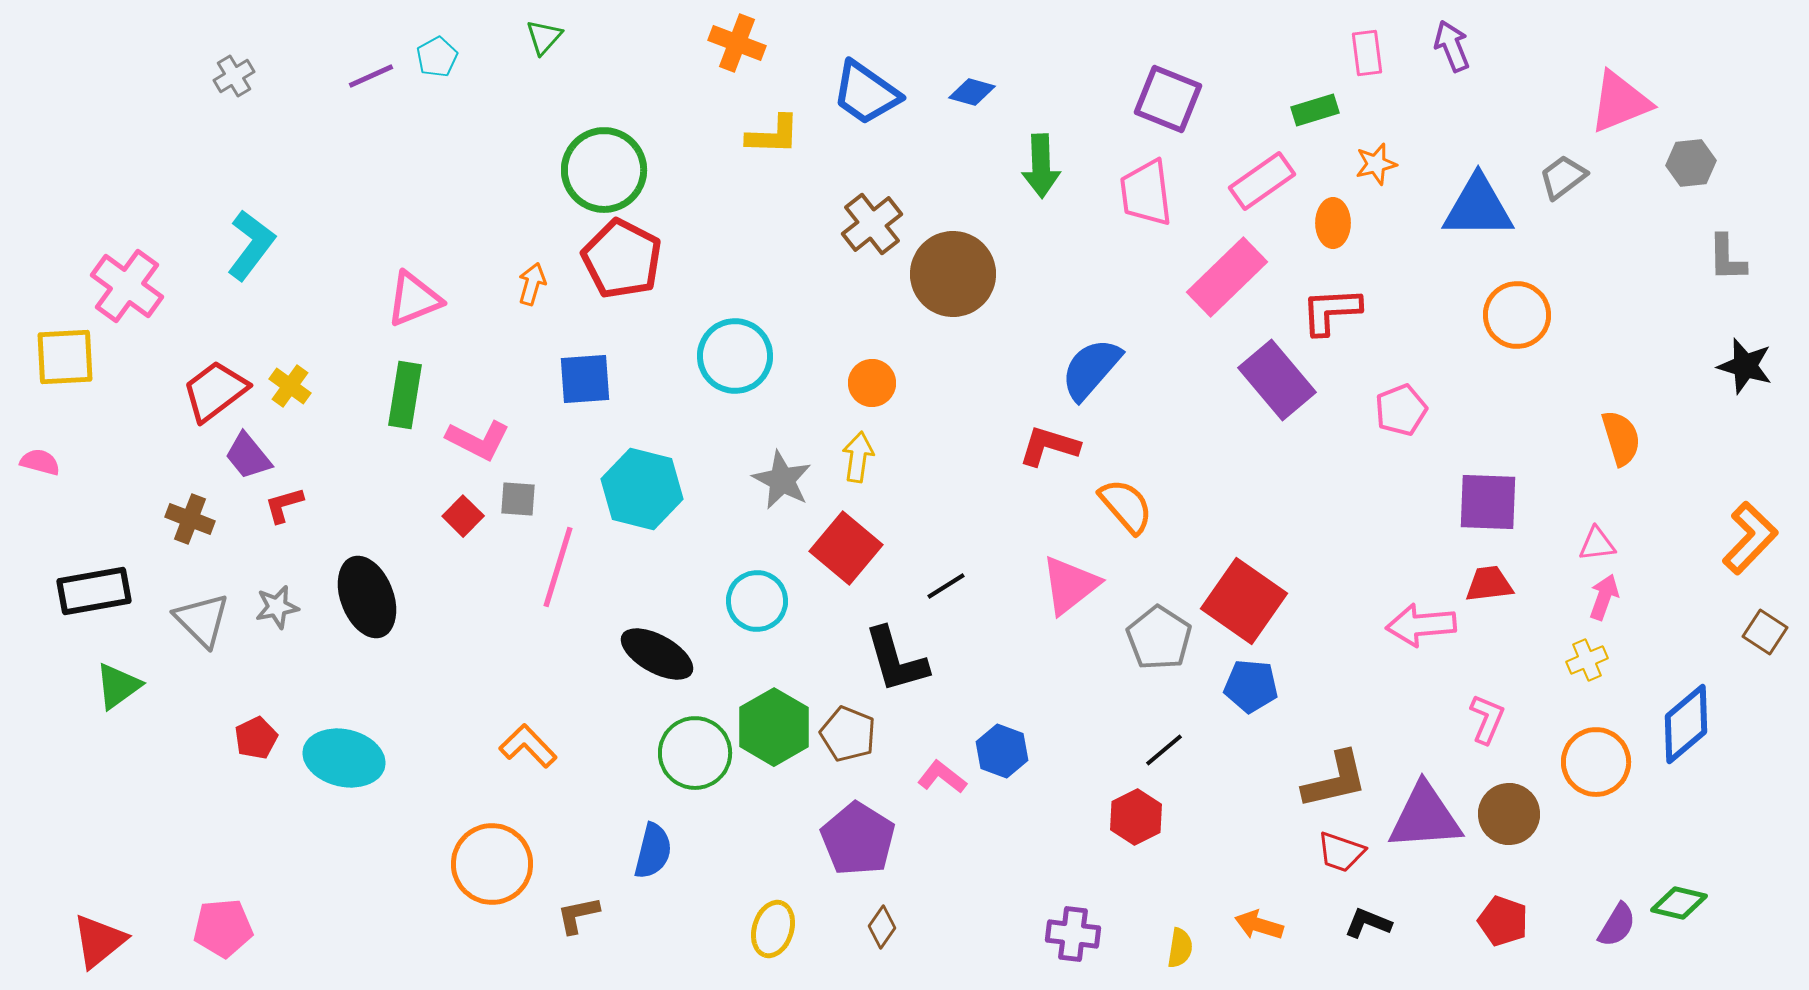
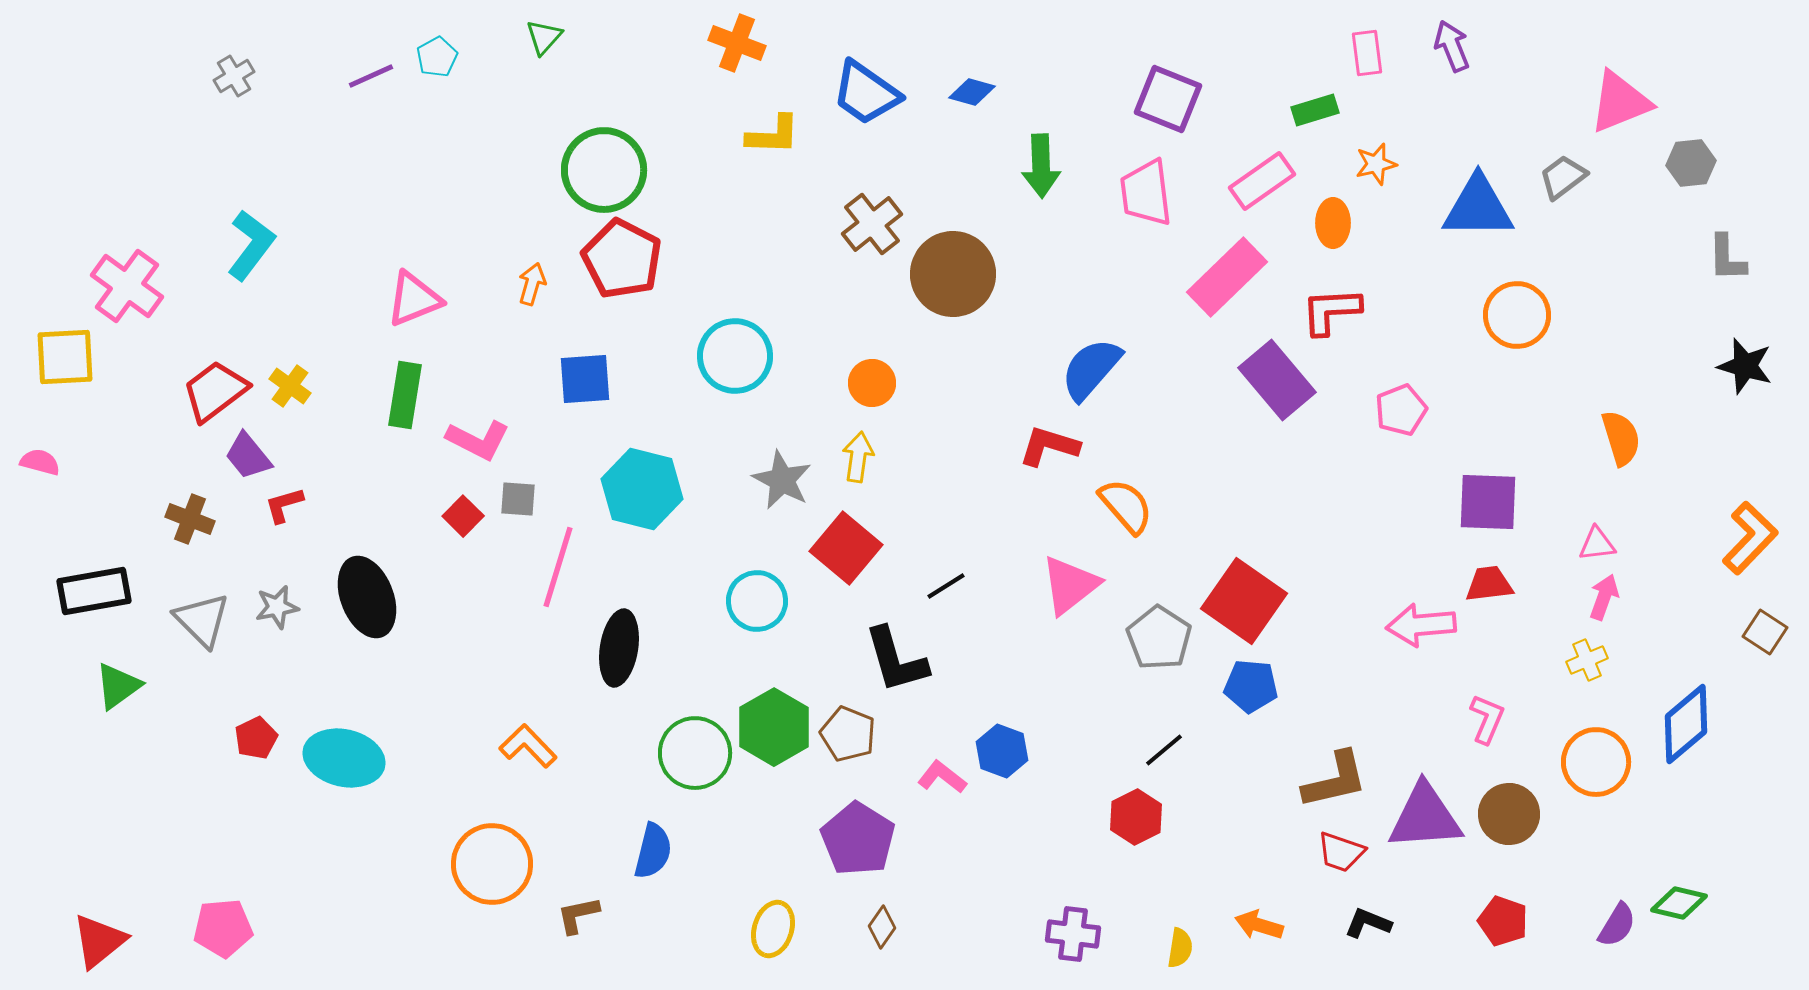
black ellipse at (657, 654): moved 38 px left, 6 px up; rotated 70 degrees clockwise
